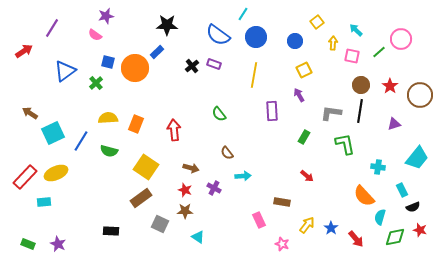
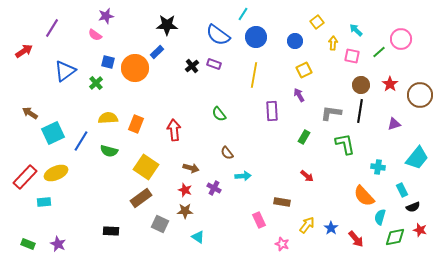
red star at (390, 86): moved 2 px up
